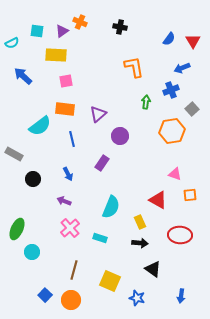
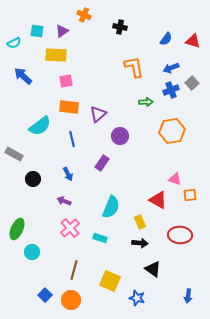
orange cross at (80, 22): moved 4 px right, 7 px up
blue semicircle at (169, 39): moved 3 px left
red triangle at (193, 41): rotated 42 degrees counterclockwise
cyan semicircle at (12, 43): moved 2 px right
blue arrow at (182, 68): moved 11 px left
green arrow at (146, 102): rotated 80 degrees clockwise
orange rectangle at (65, 109): moved 4 px right, 2 px up
gray square at (192, 109): moved 26 px up
pink triangle at (175, 174): moved 5 px down
blue arrow at (181, 296): moved 7 px right
